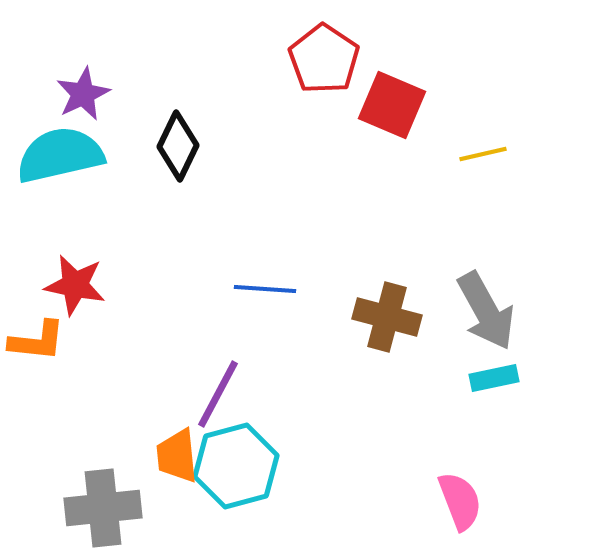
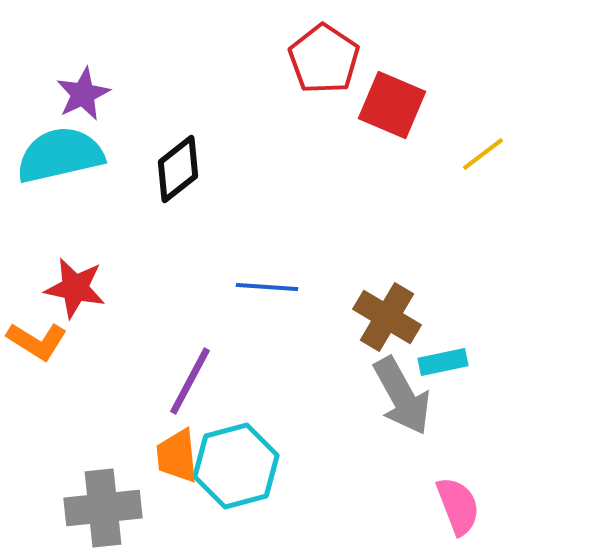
black diamond: moved 23 px down; rotated 26 degrees clockwise
yellow line: rotated 24 degrees counterclockwise
red star: moved 3 px down
blue line: moved 2 px right, 2 px up
gray arrow: moved 84 px left, 85 px down
brown cross: rotated 16 degrees clockwise
orange L-shape: rotated 26 degrees clockwise
cyan rectangle: moved 51 px left, 16 px up
purple line: moved 28 px left, 13 px up
pink semicircle: moved 2 px left, 5 px down
